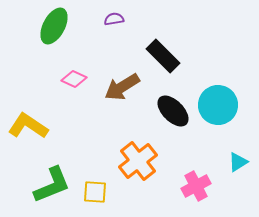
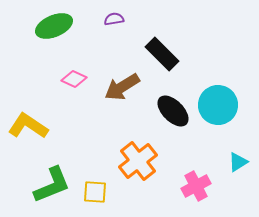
green ellipse: rotated 39 degrees clockwise
black rectangle: moved 1 px left, 2 px up
